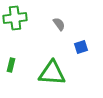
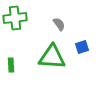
blue square: moved 1 px right
green rectangle: rotated 16 degrees counterclockwise
green triangle: moved 16 px up
